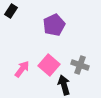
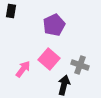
black rectangle: rotated 24 degrees counterclockwise
pink square: moved 6 px up
pink arrow: moved 1 px right
black arrow: rotated 30 degrees clockwise
